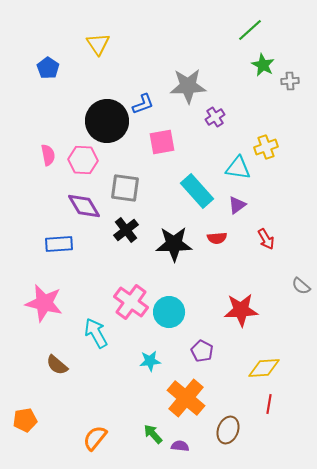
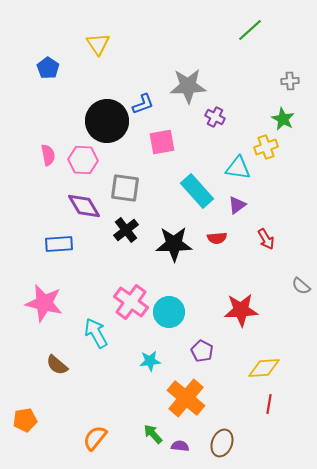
green star: moved 20 px right, 54 px down
purple cross: rotated 30 degrees counterclockwise
brown ellipse: moved 6 px left, 13 px down
